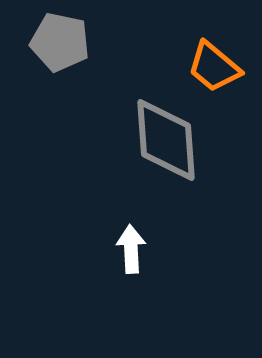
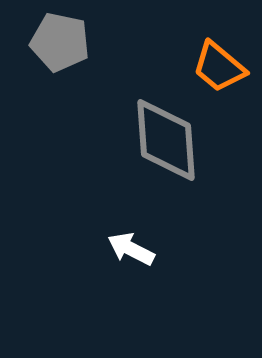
orange trapezoid: moved 5 px right
white arrow: rotated 60 degrees counterclockwise
